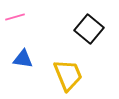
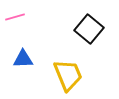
blue triangle: rotated 10 degrees counterclockwise
